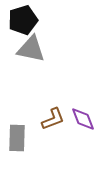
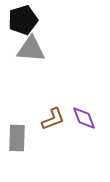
gray triangle: rotated 8 degrees counterclockwise
purple diamond: moved 1 px right, 1 px up
